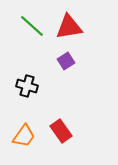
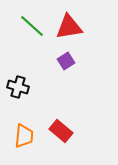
black cross: moved 9 px left, 1 px down
red rectangle: rotated 15 degrees counterclockwise
orange trapezoid: rotated 30 degrees counterclockwise
